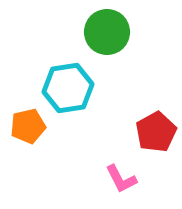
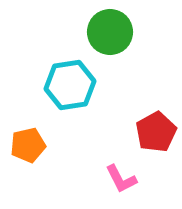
green circle: moved 3 px right
cyan hexagon: moved 2 px right, 3 px up
orange pentagon: moved 19 px down
